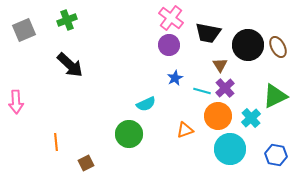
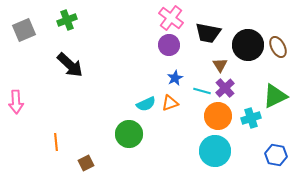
cyan cross: rotated 24 degrees clockwise
orange triangle: moved 15 px left, 27 px up
cyan circle: moved 15 px left, 2 px down
